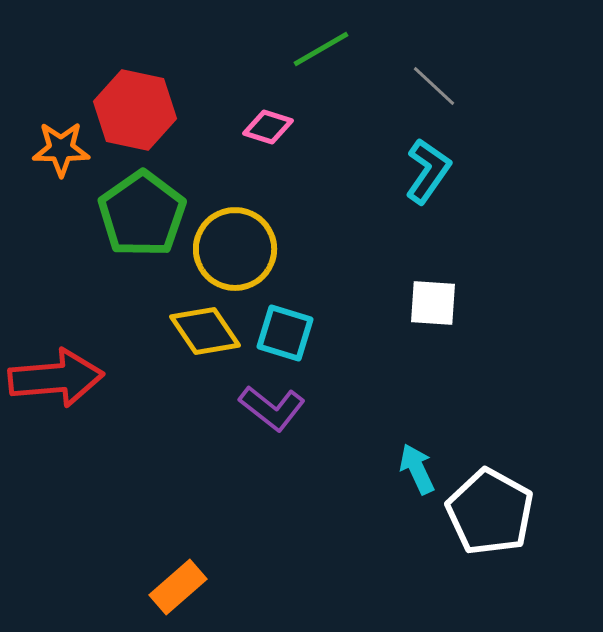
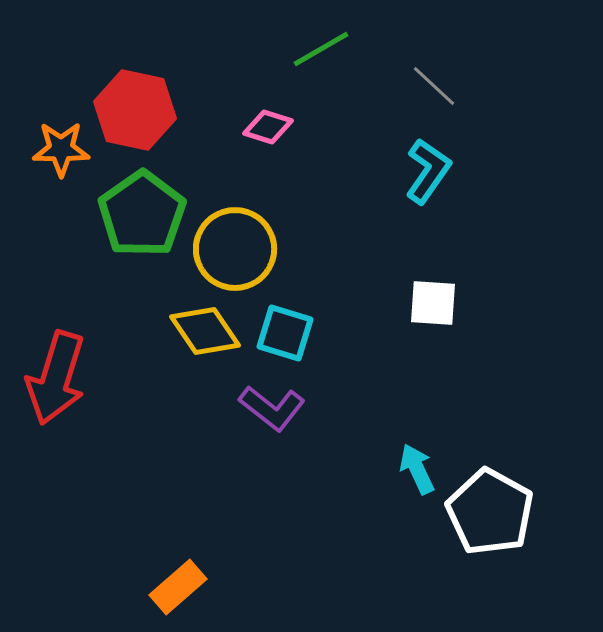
red arrow: rotated 112 degrees clockwise
